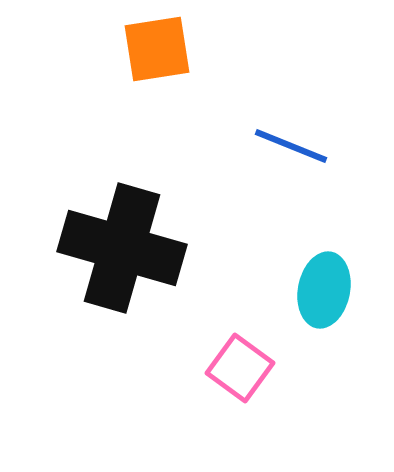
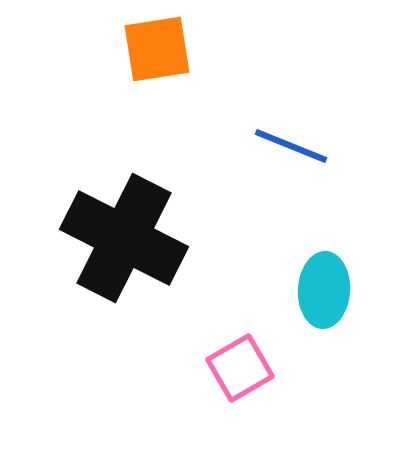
black cross: moved 2 px right, 10 px up; rotated 11 degrees clockwise
cyan ellipse: rotated 8 degrees counterclockwise
pink square: rotated 24 degrees clockwise
